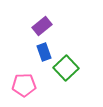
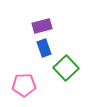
purple rectangle: rotated 24 degrees clockwise
blue rectangle: moved 4 px up
